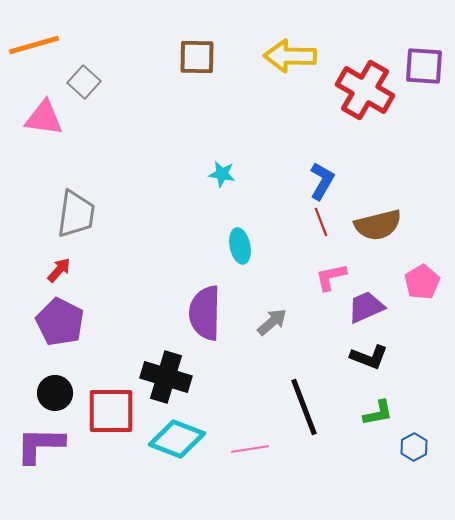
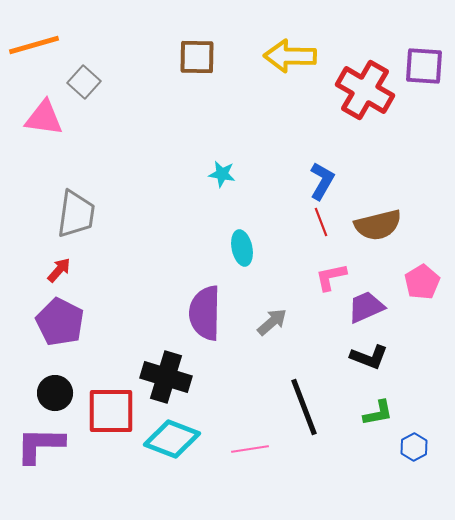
cyan ellipse: moved 2 px right, 2 px down
cyan diamond: moved 5 px left
